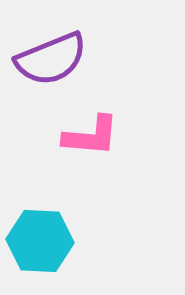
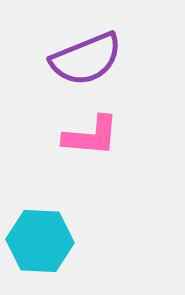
purple semicircle: moved 35 px right
